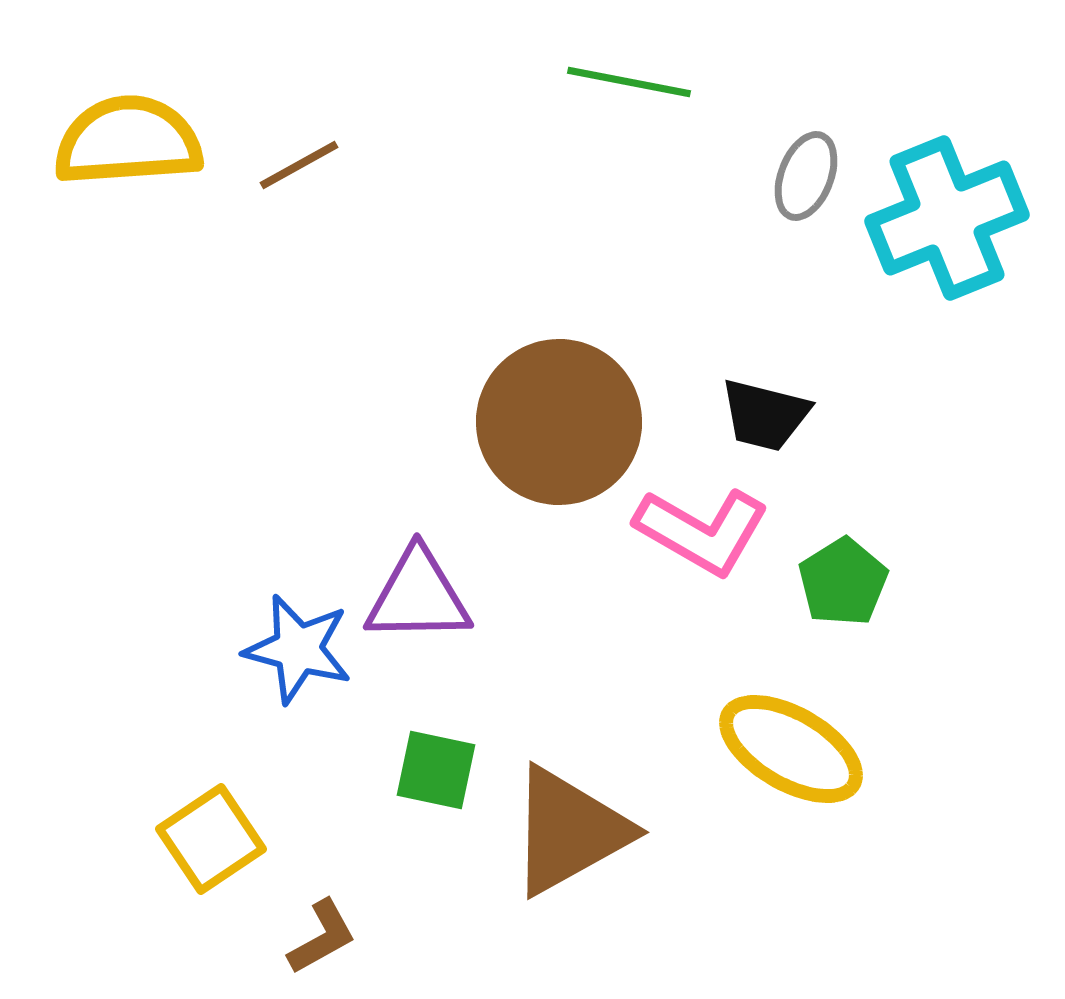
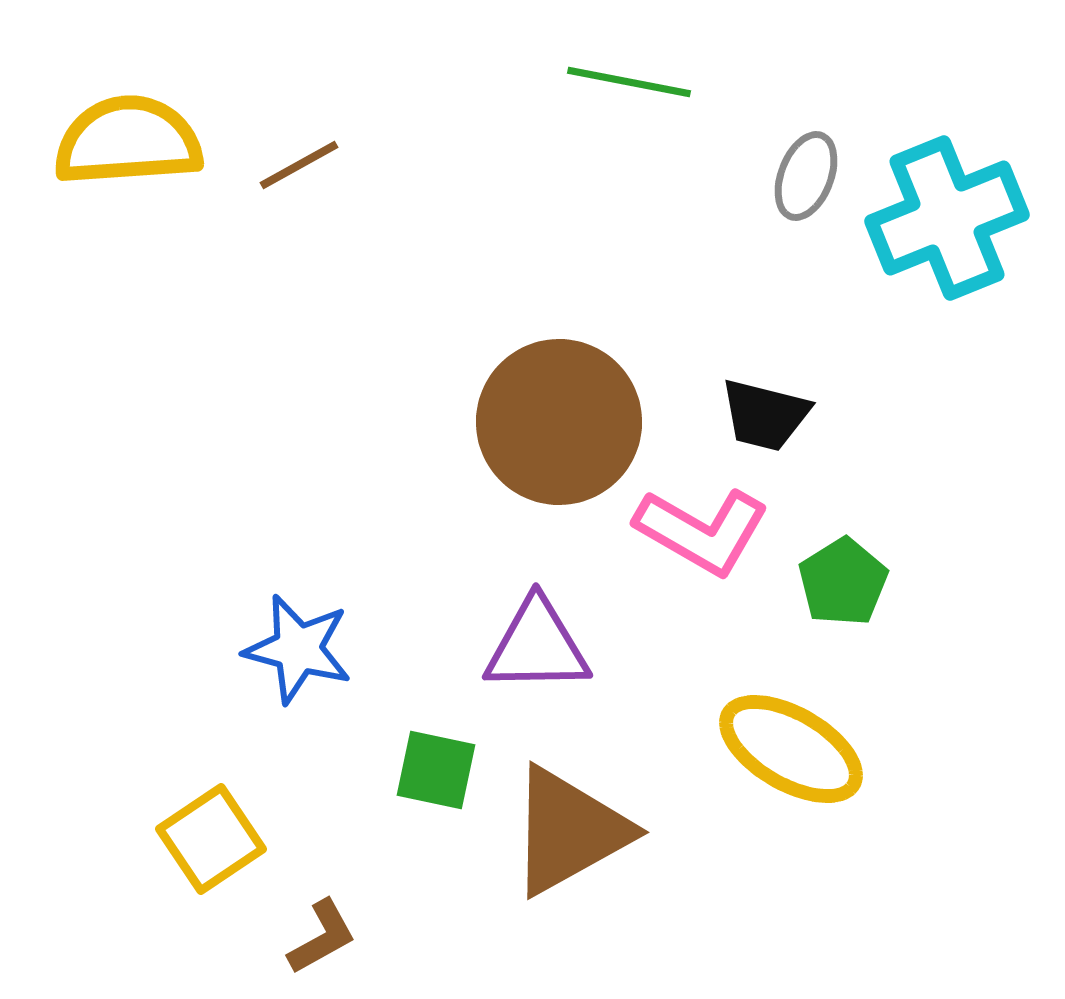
purple triangle: moved 119 px right, 50 px down
